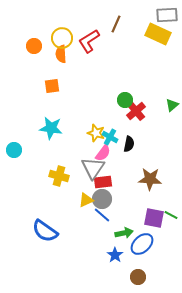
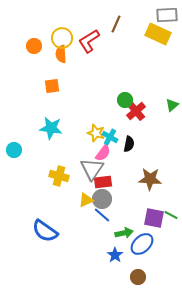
gray triangle: moved 1 px left, 1 px down
